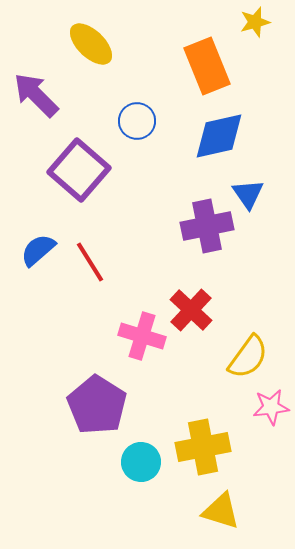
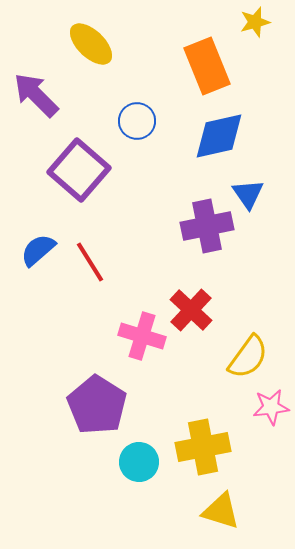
cyan circle: moved 2 px left
